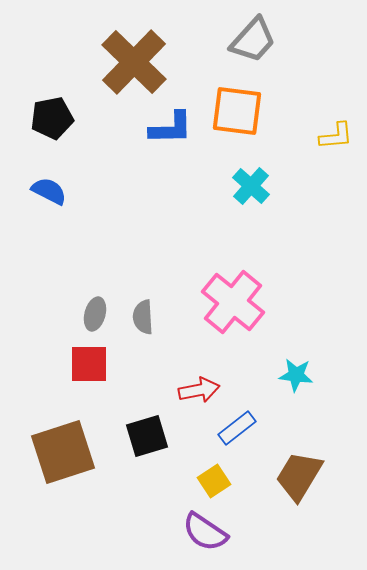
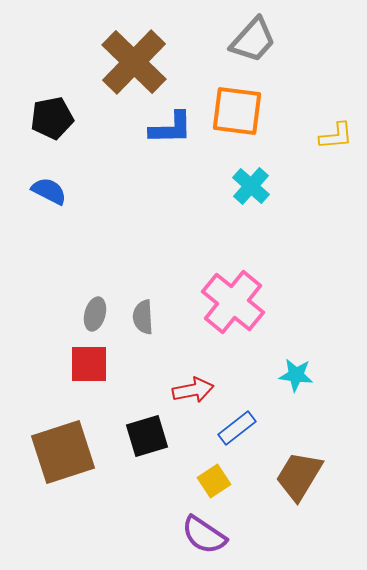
red arrow: moved 6 px left
purple semicircle: moved 1 px left, 3 px down
